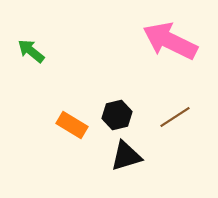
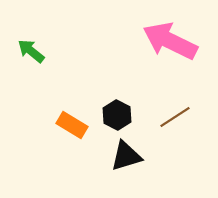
black hexagon: rotated 20 degrees counterclockwise
